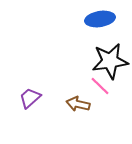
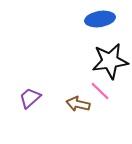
pink line: moved 5 px down
